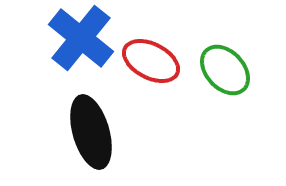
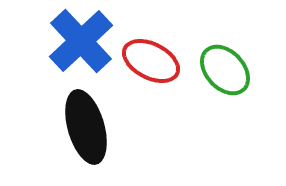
blue cross: moved 3 px down; rotated 8 degrees clockwise
black ellipse: moved 5 px left, 5 px up
